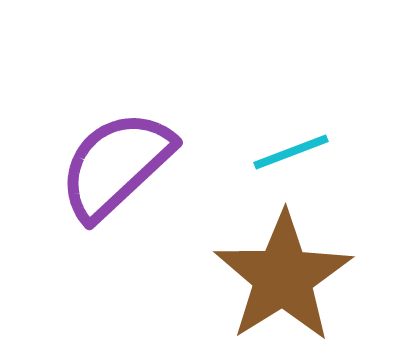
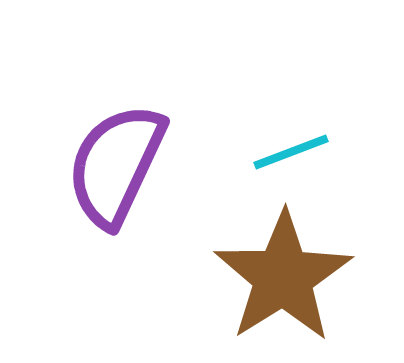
purple semicircle: rotated 22 degrees counterclockwise
